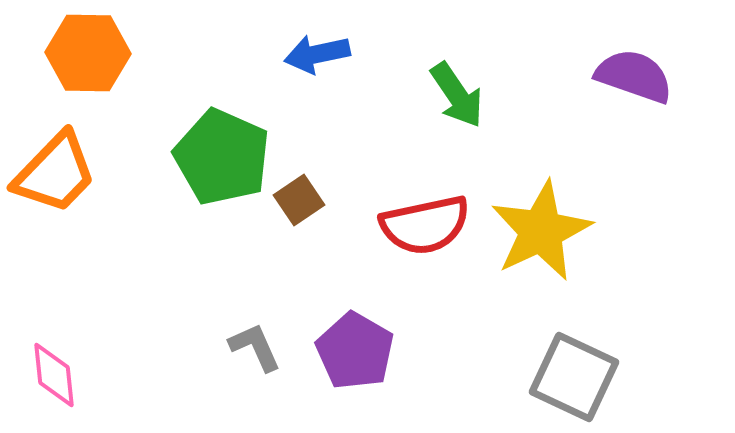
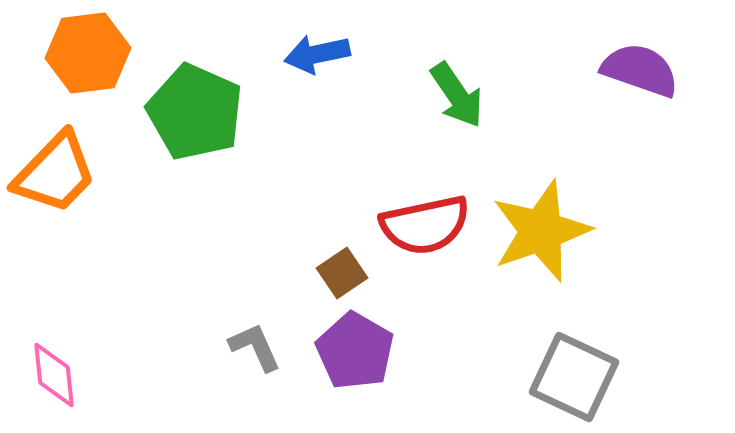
orange hexagon: rotated 8 degrees counterclockwise
purple semicircle: moved 6 px right, 6 px up
green pentagon: moved 27 px left, 45 px up
brown square: moved 43 px right, 73 px down
yellow star: rotated 6 degrees clockwise
